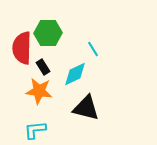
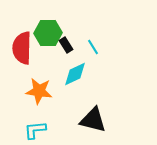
cyan line: moved 2 px up
black rectangle: moved 23 px right, 22 px up
black triangle: moved 7 px right, 12 px down
